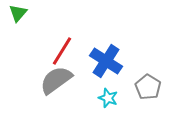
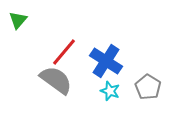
green triangle: moved 7 px down
red line: moved 2 px right, 1 px down; rotated 8 degrees clockwise
gray semicircle: rotated 72 degrees clockwise
cyan star: moved 2 px right, 7 px up
